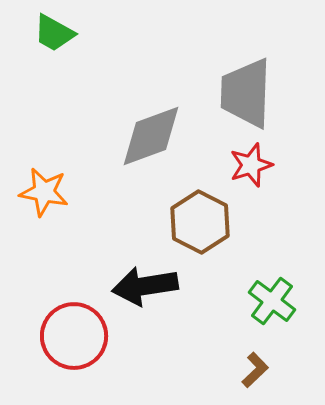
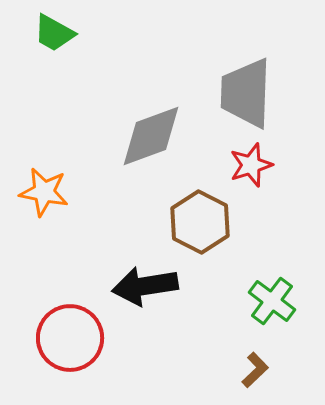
red circle: moved 4 px left, 2 px down
